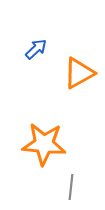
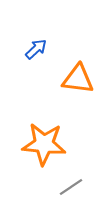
orange triangle: moved 1 px left, 6 px down; rotated 36 degrees clockwise
gray line: rotated 50 degrees clockwise
